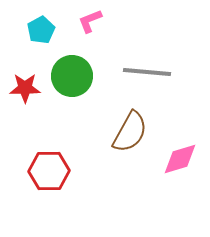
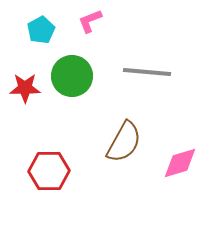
brown semicircle: moved 6 px left, 10 px down
pink diamond: moved 4 px down
